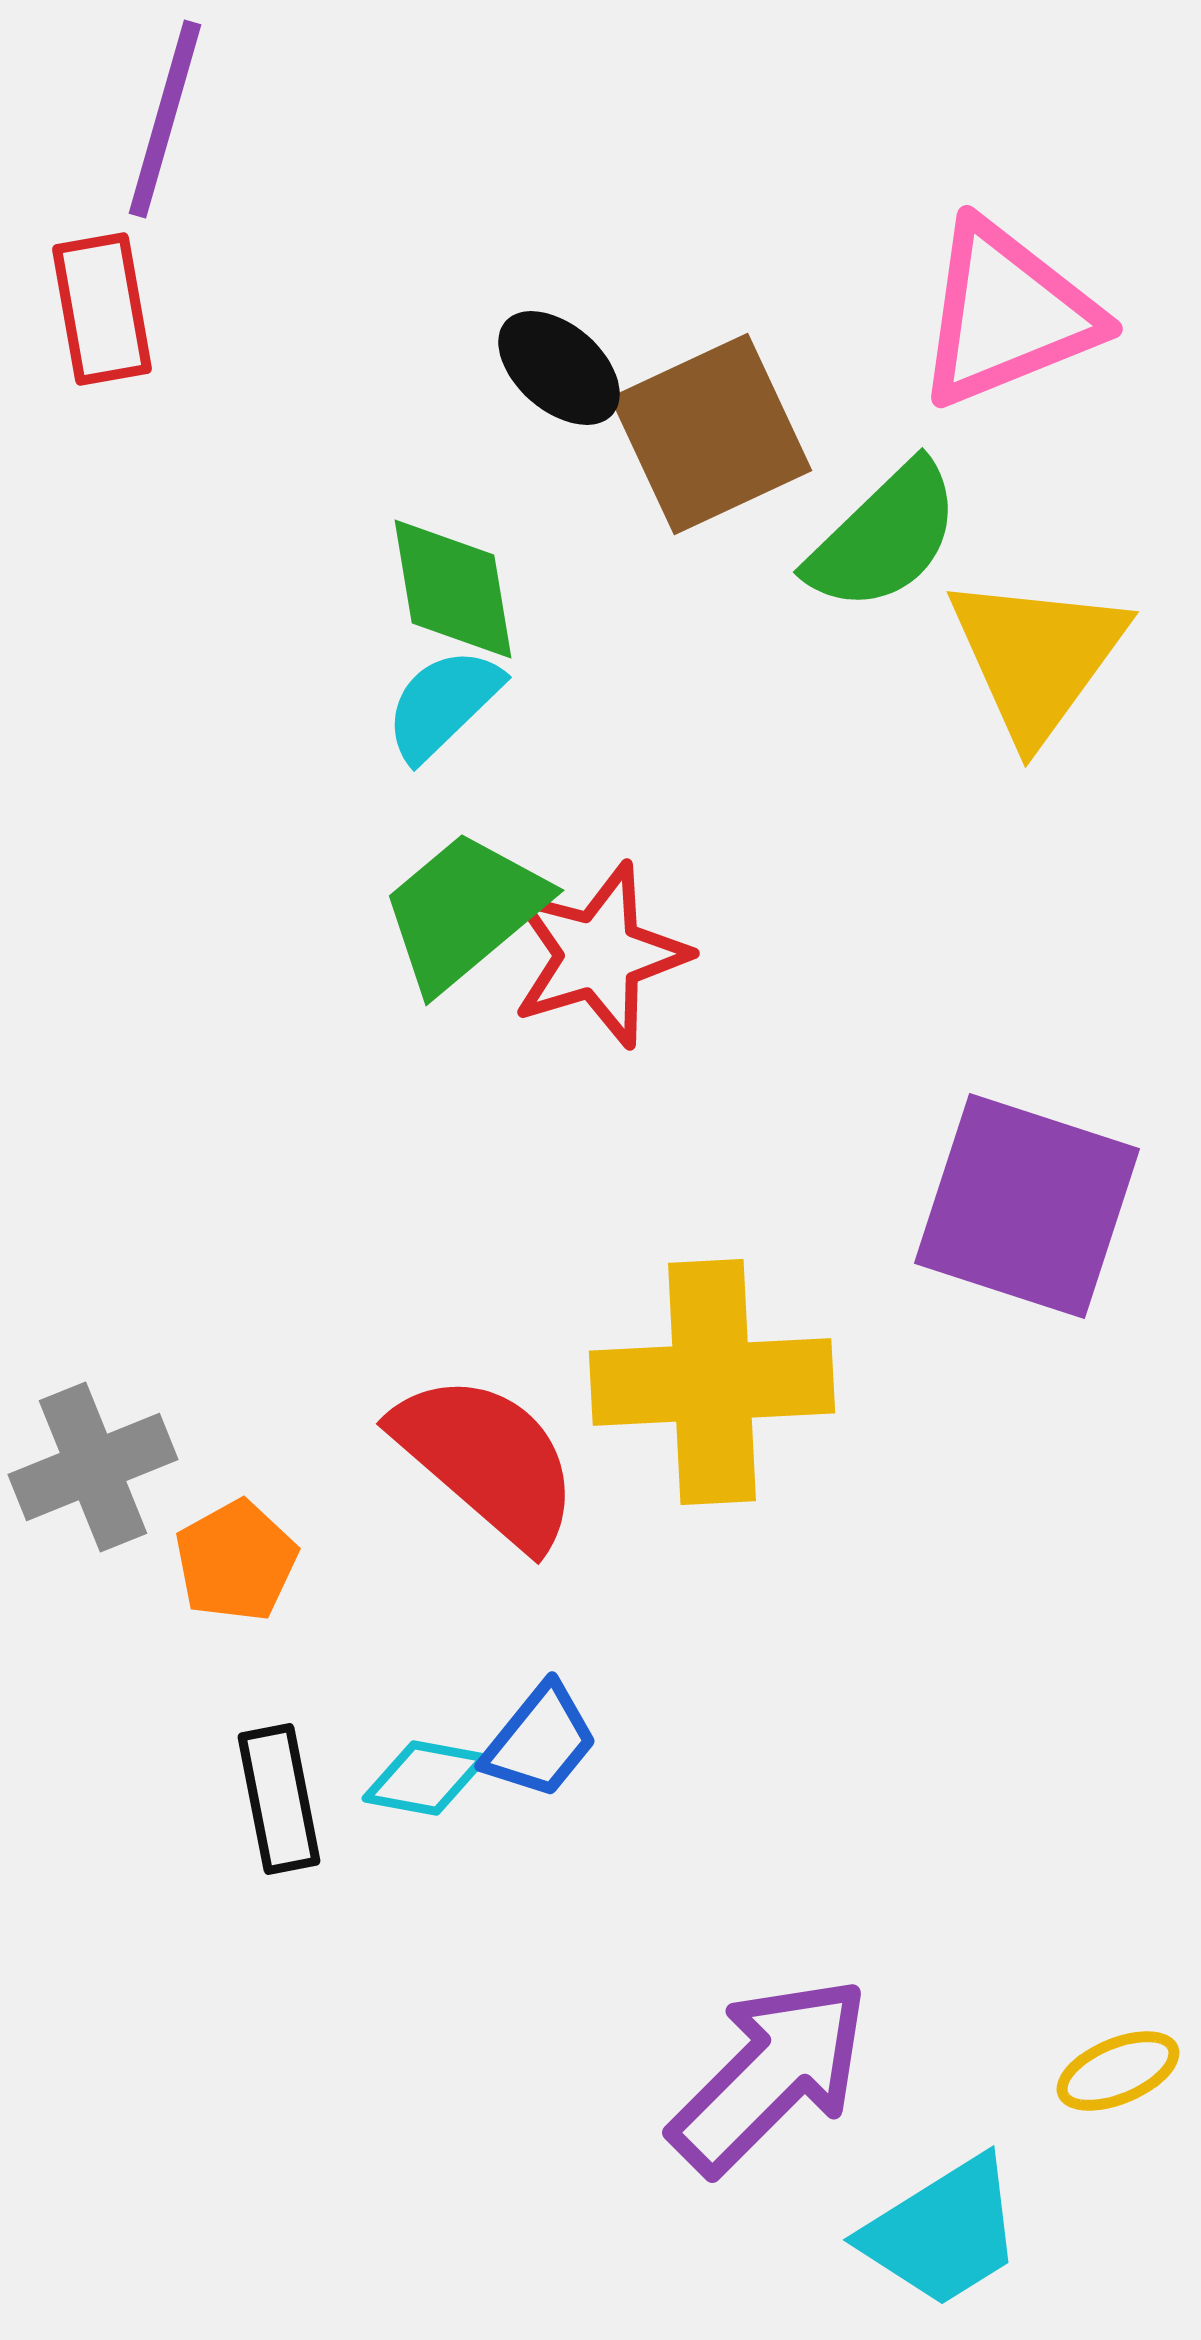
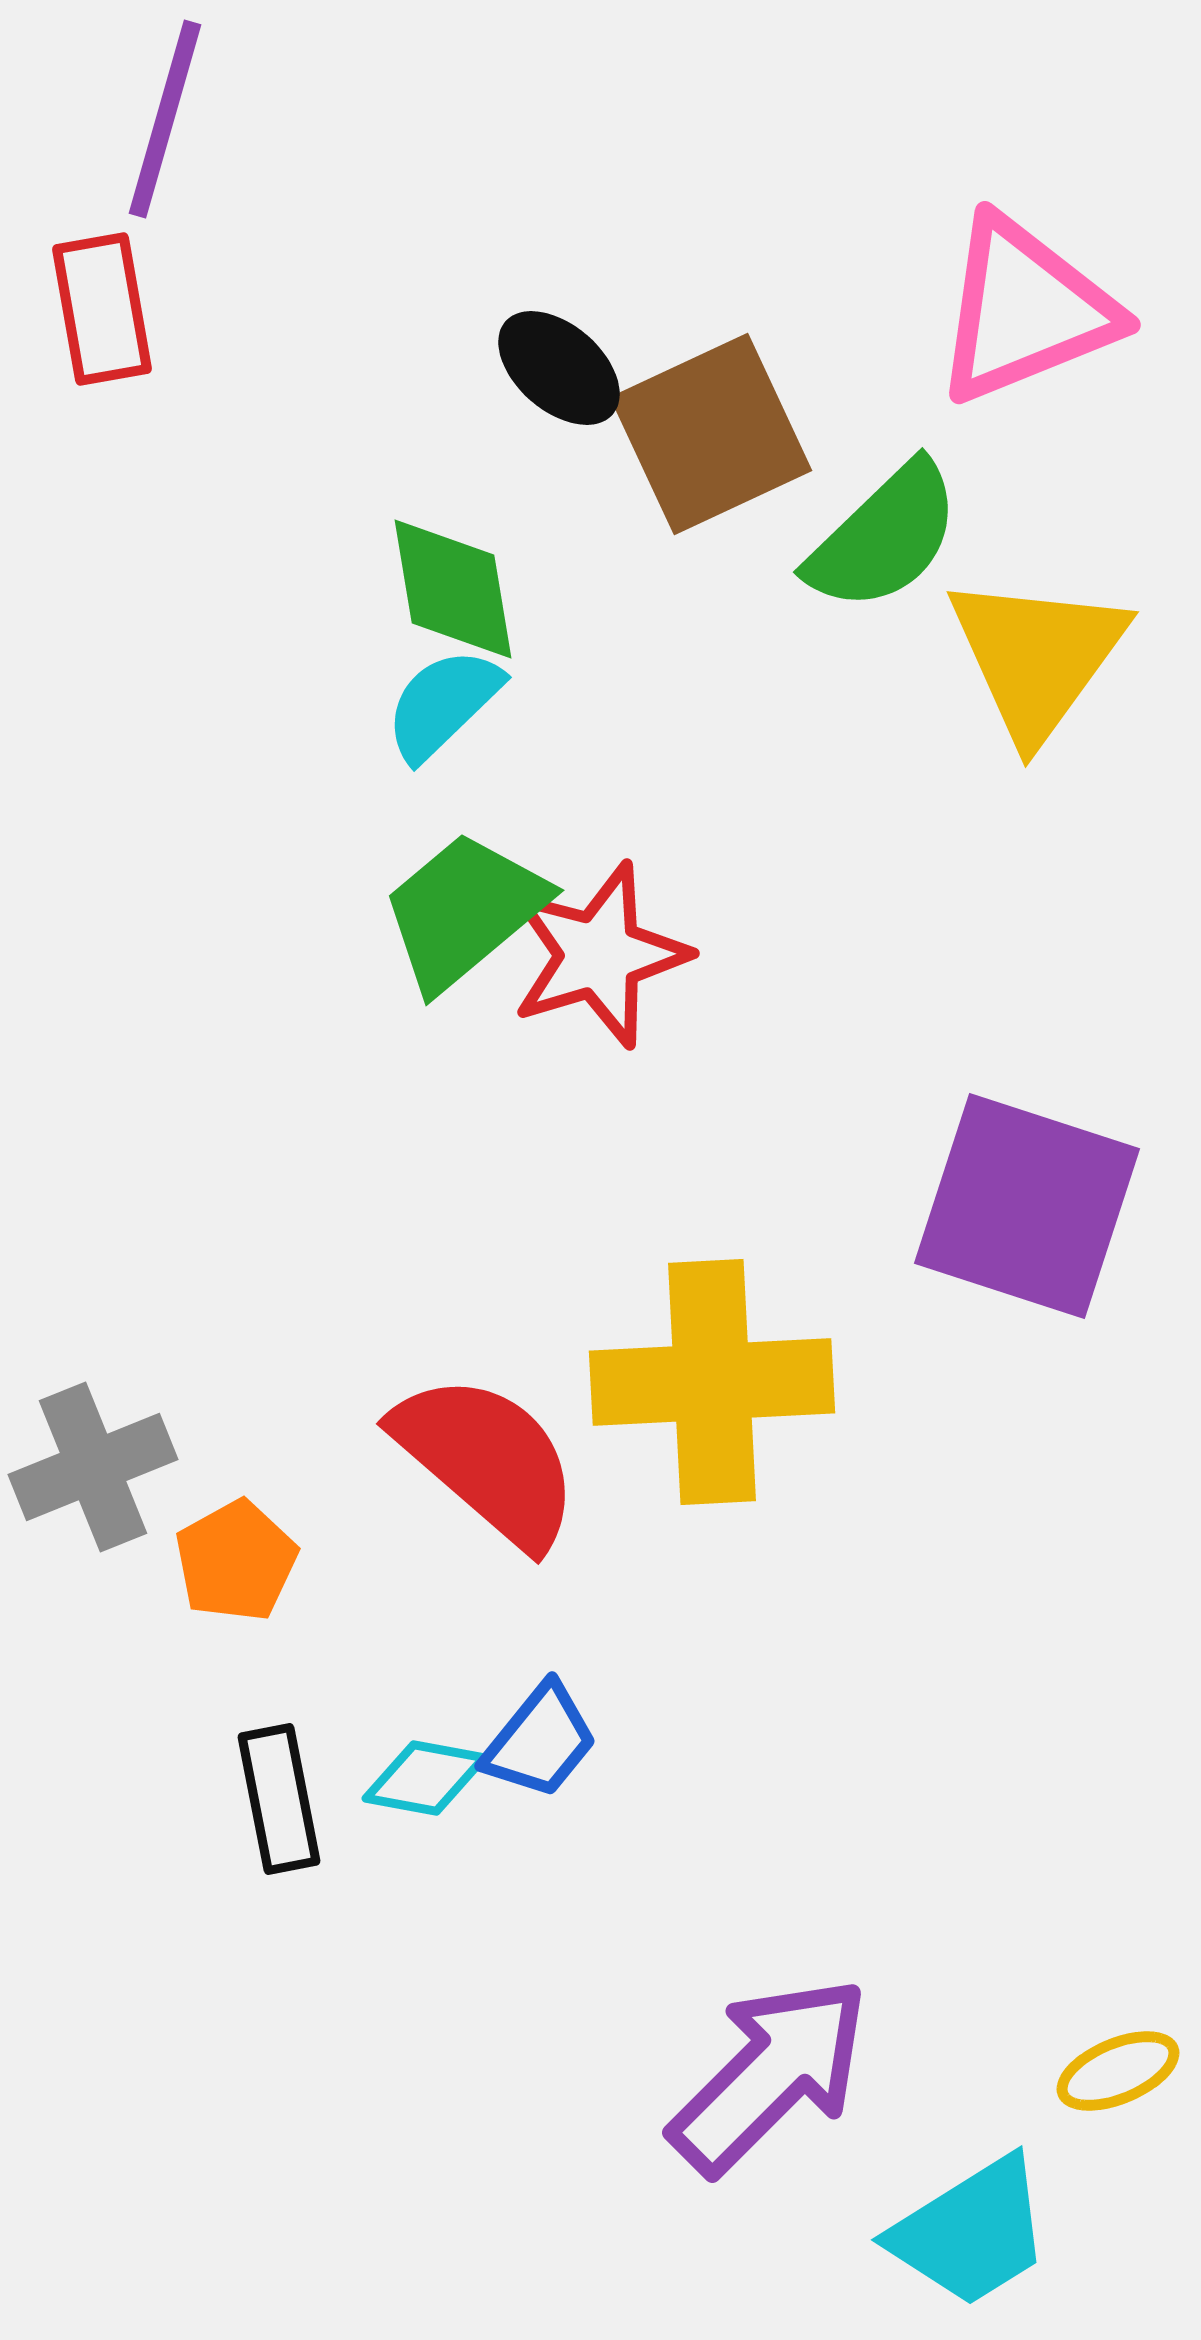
pink triangle: moved 18 px right, 4 px up
cyan trapezoid: moved 28 px right
